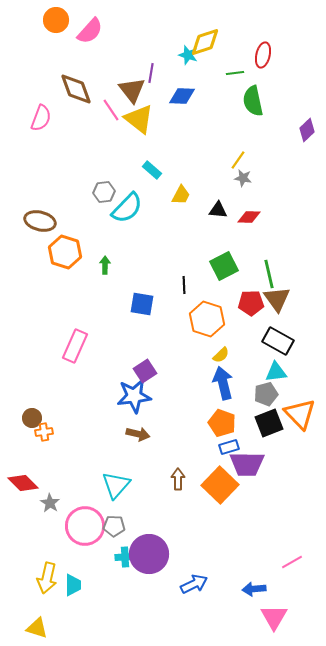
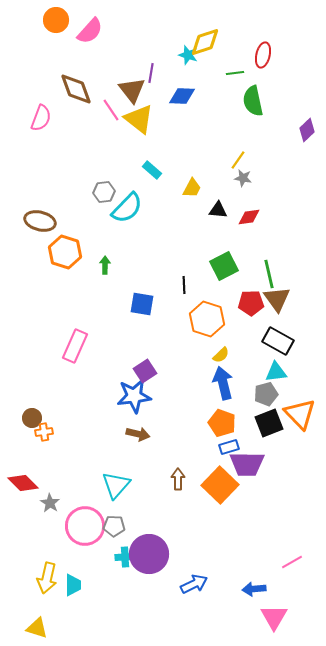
yellow trapezoid at (181, 195): moved 11 px right, 7 px up
red diamond at (249, 217): rotated 10 degrees counterclockwise
